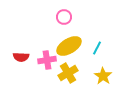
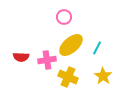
yellow ellipse: moved 2 px right, 1 px up; rotated 10 degrees counterclockwise
yellow cross: moved 4 px down; rotated 36 degrees counterclockwise
